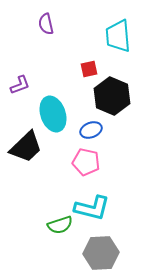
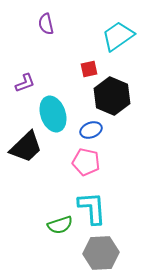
cyan trapezoid: rotated 60 degrees clockwise
purple L-shape: moved 5 px right, 2 px up
cyan L-shape: rotated 108 degrees counterclockwise
